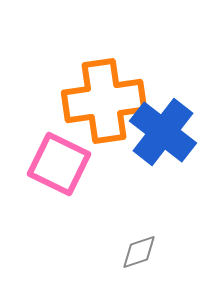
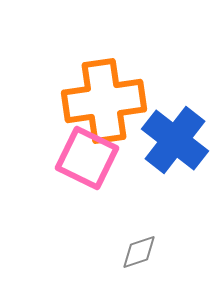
blue cross: moved 12 px right, 8 px down
pink square: moved 28 px right, 6 px up
